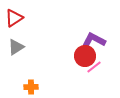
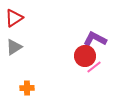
purple L-shape: moved 1 px right, 1 px up
gray triangle: moved 2 px left
orange cross: moved 4 px left, 1 px down
